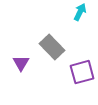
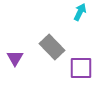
purple triangle: moved 6 px left, 5 px up
purple square: moved 1 px left, 4 px up; rotated 15 degrees clockwise
